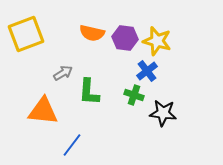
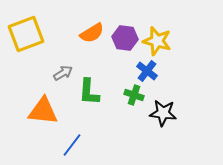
orange semicircle: rotated 45 degrees counterclockwise
blue cross: rotated 15 degrees counterclockwise
